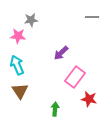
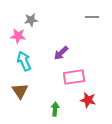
cyan arrow: moved 7 px right, 4 px up
pink rectangle: moved 1 px left; rotated 45 degrees clockwise
red star: moved 1 px left, 1 px down
